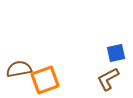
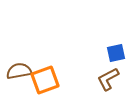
brown semicircle: moved 2 px down
